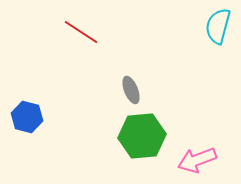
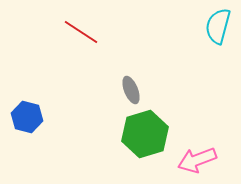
green hexagon: moved 3 px right, 2 px up; rotated 12 degrees counterclockwise
